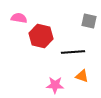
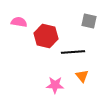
pink semicircle: moved 4 px down
red hexagon: moved 5 px right
orange triangle: rotated 32 degrees clockwise
